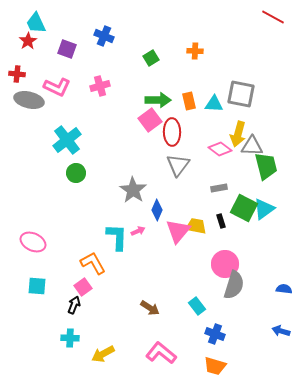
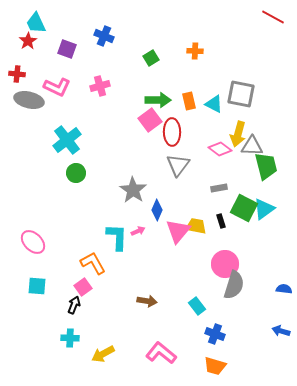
cyan triangle at (214, 104): rotated 24 degrees clockwise
pink ellipse at (33, 242): rotated 20 degrees clockwise
brown arrow at (150, 308): moved 3 px left, 7 px up; rotated 24 degrees counterclockwise
